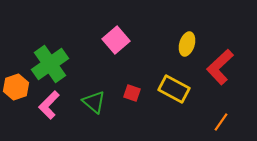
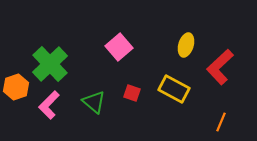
pink square: moved 3 px right, 7 px down
yellow ellipse: moved 1 px left, 1 px down
green cross: rotated 9 degrees counterclockwise
orange line: rotated 12 degrees counterclockwise
